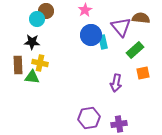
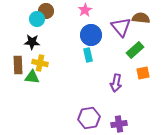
cyan rectangle: moved 15 px left, 13 px down
